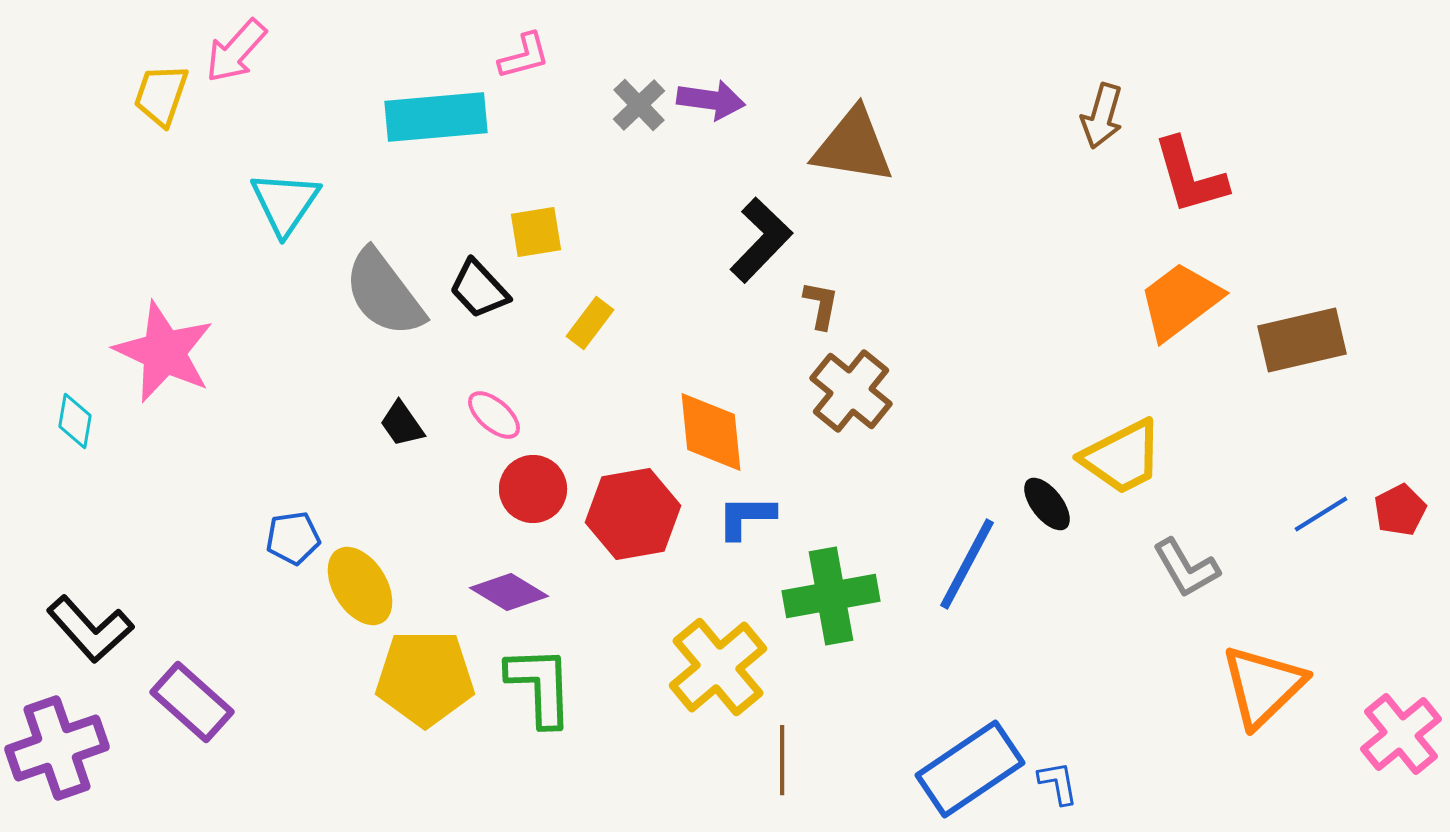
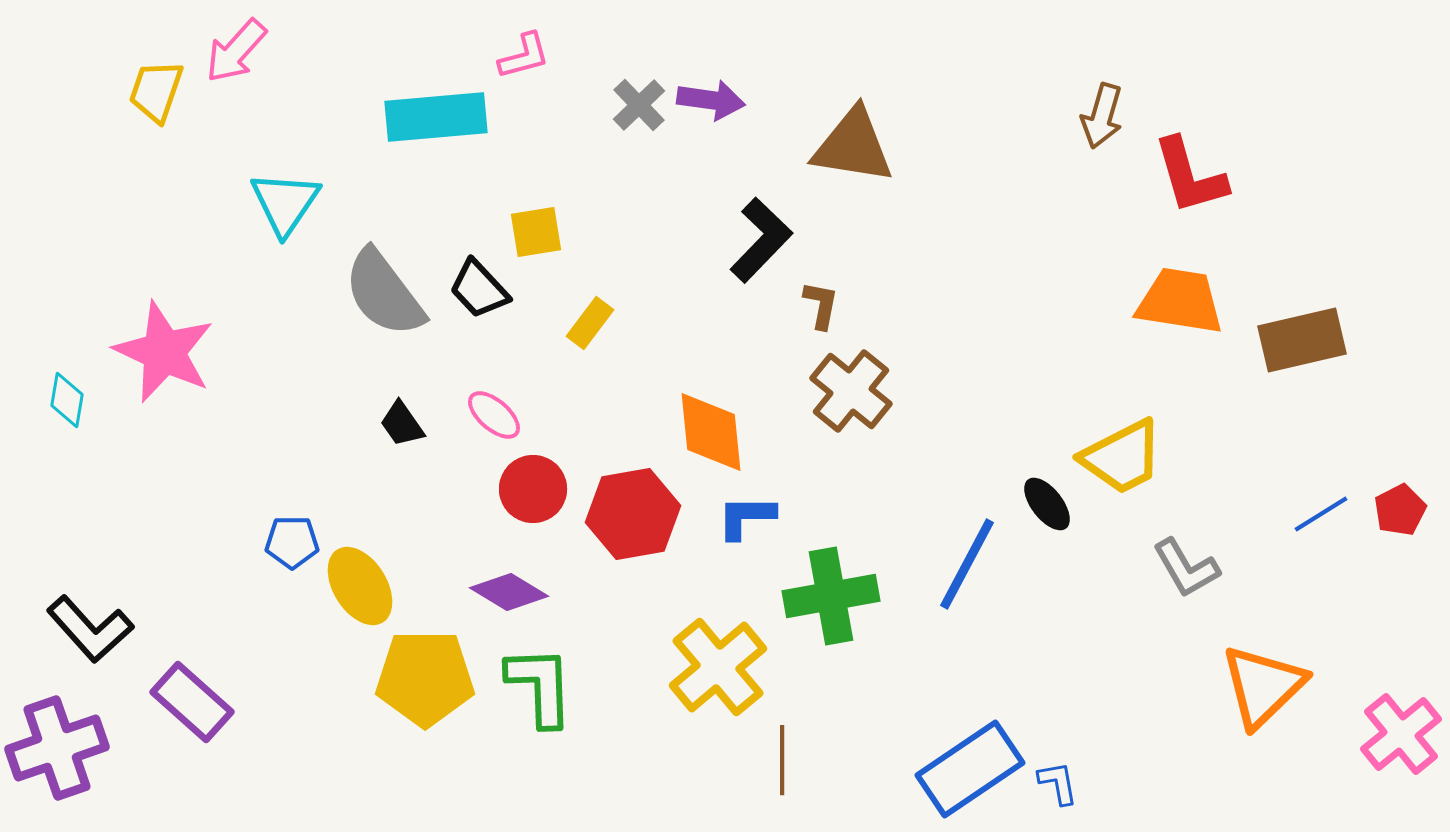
yellow trapezoid at (161, 95): moved 5 px left, 4 px up
orange trapezoid at (1180, 301): rotated 46 degrees clockwise
cyan diamond at (75, 421): moved 8 px left, 21 px up
blue pentagon at (293, 538): moved 1 px left, 4 px down; rotated 8 degrees clockwise
